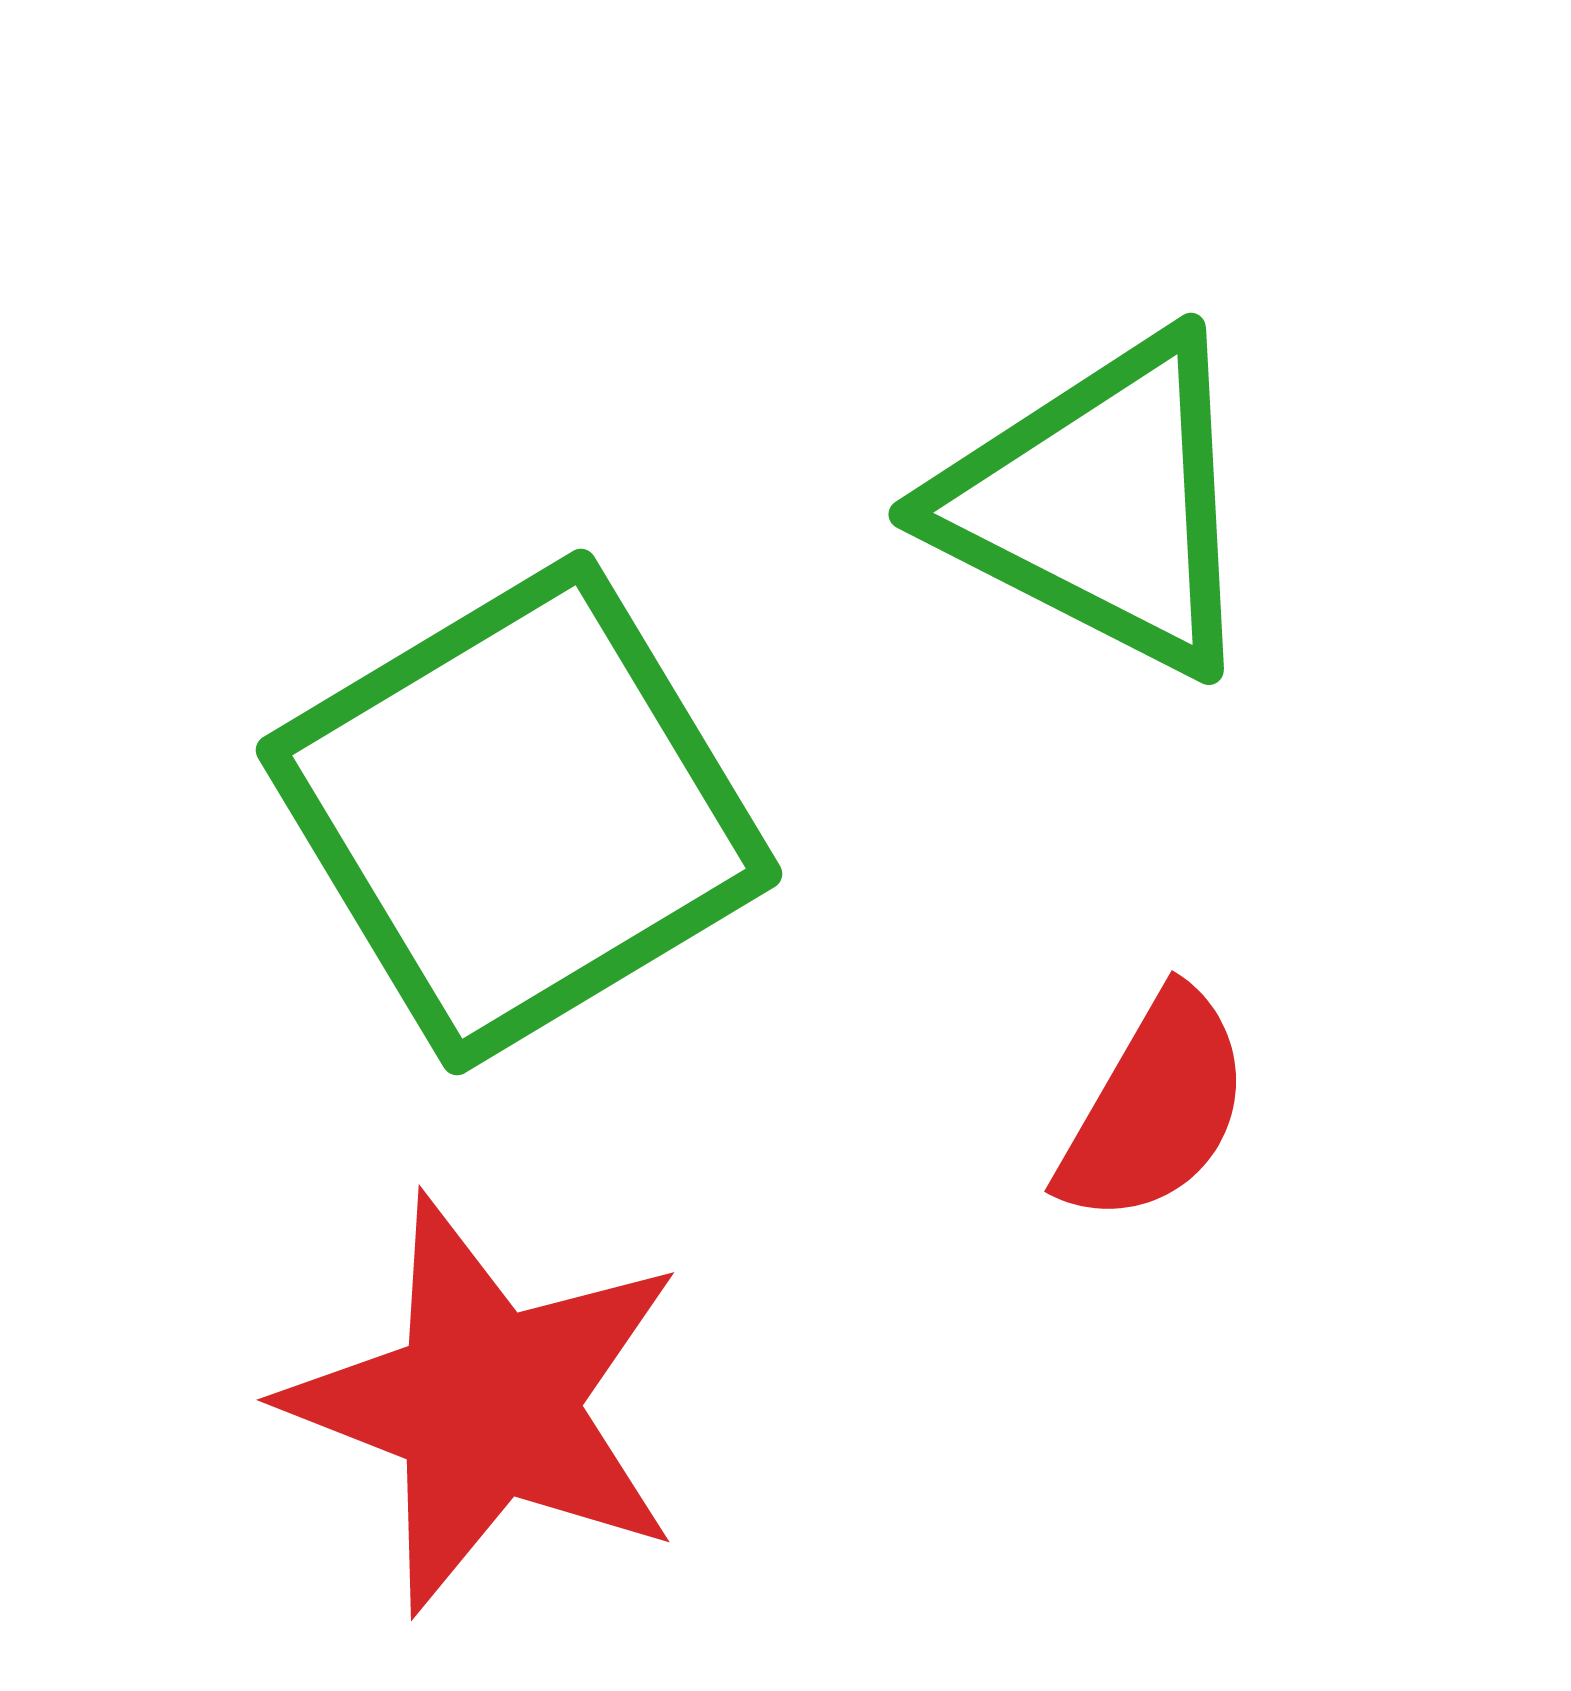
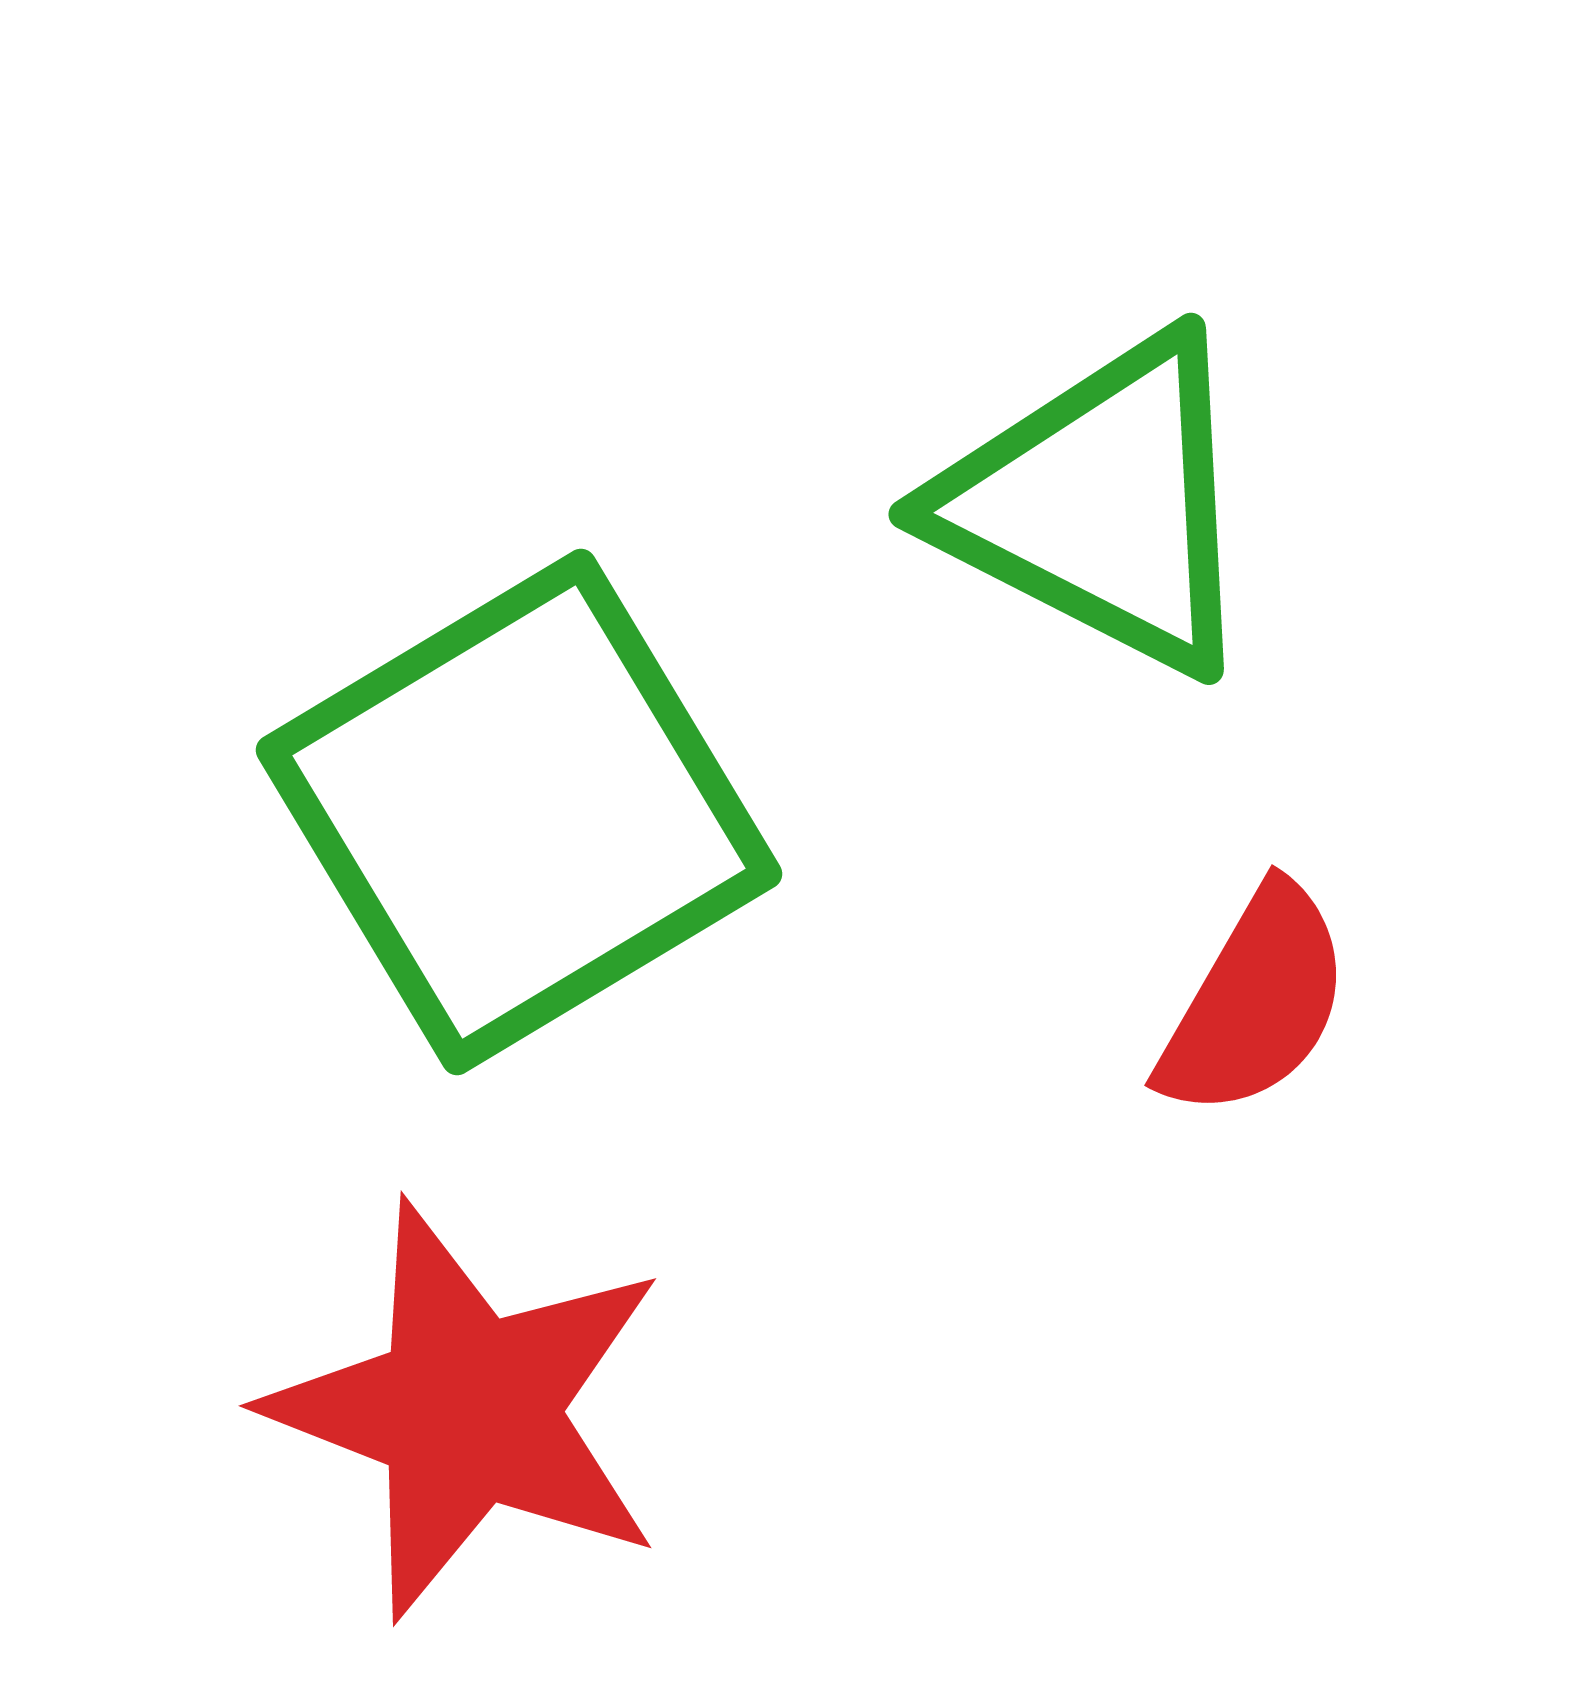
red semicircle: moved 100 px right, 106 px up
red star: moved 18 px left, 6 px down
